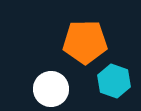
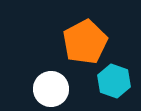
orange pentagon: rotated 27 degrees counterclockwise
